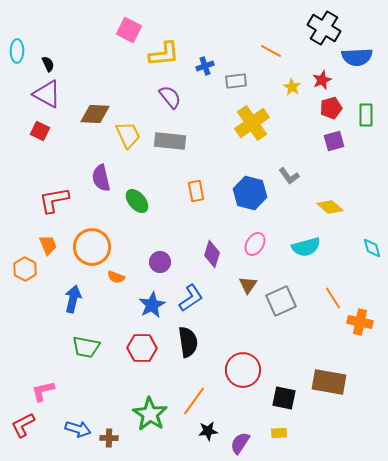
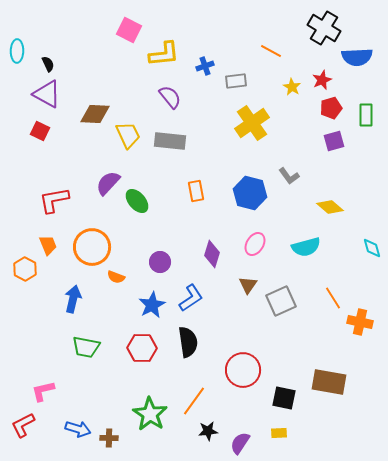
purple semicircle at (101, 178): moved 7 px right, 5 px down; rotated 56 degrees clockwise
